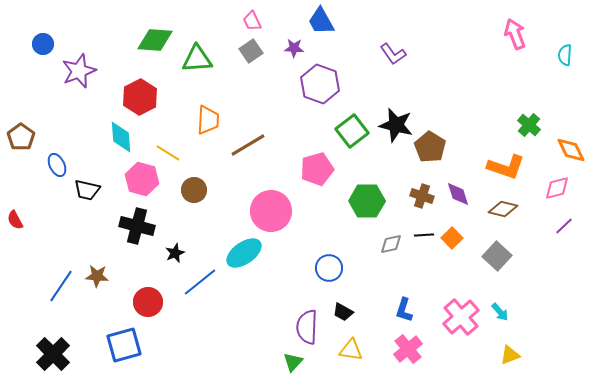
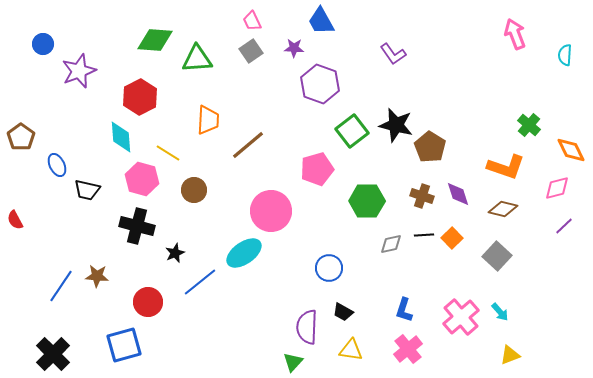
brown line at (248, 145): rotated 9 degrees counterclockwise
